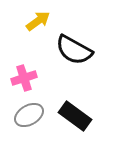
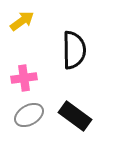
yellow arrow: moved 16 px left
black semicircle: rotated 120 degrees counterclockwise
pink cross: rotated 10 degrees clockwise
